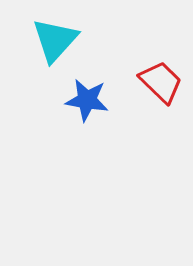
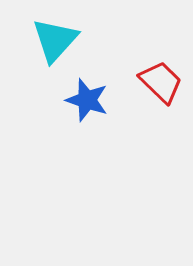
blue star: rotated 9 degrees clockwise
